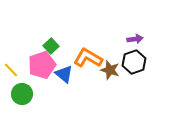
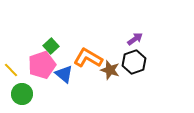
purple arrow: rotated 28 degrees counterclockwise
